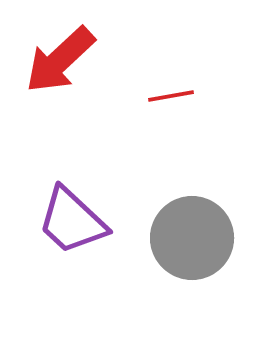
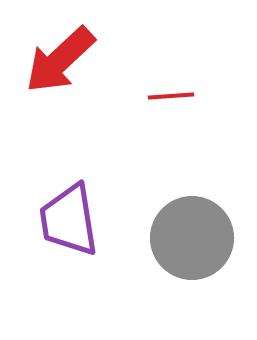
red line: rotated 6 degrees clockwise
purple trapezoid: moved 3 px left, 1 px up; rotated 38 degrees clockwise
